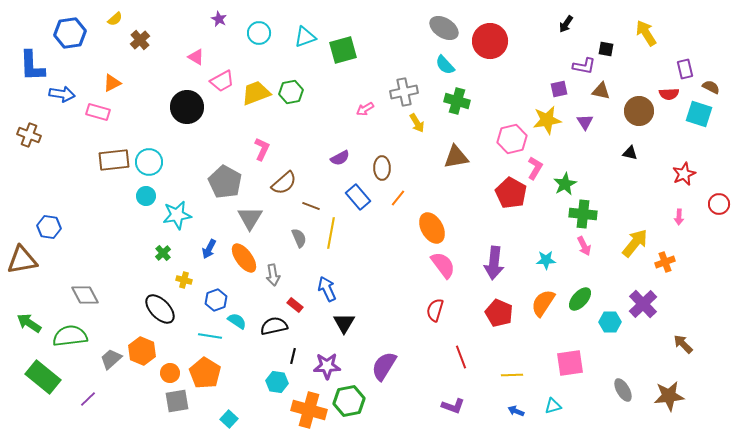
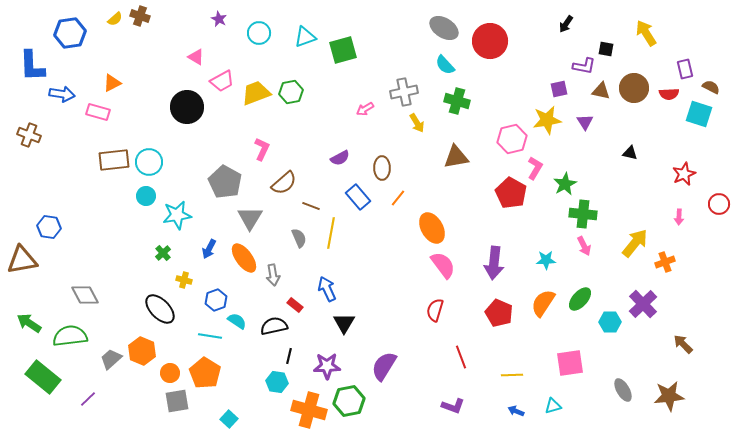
brown cross at (140, 40): moved 24 px up; rotated 30 degrees counterclockwise
brown circle at (639, 111): moved 5 px left, 23 px up
black line at (293, 356): moved 4 px left
